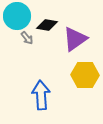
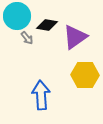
purple triangle: moved 2 px up
